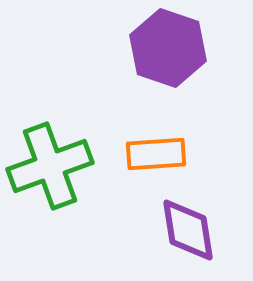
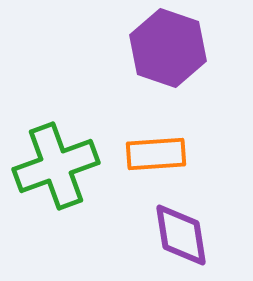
green cross: moved 6 px right
purple diamond: moved 7 px left, 5 px down
